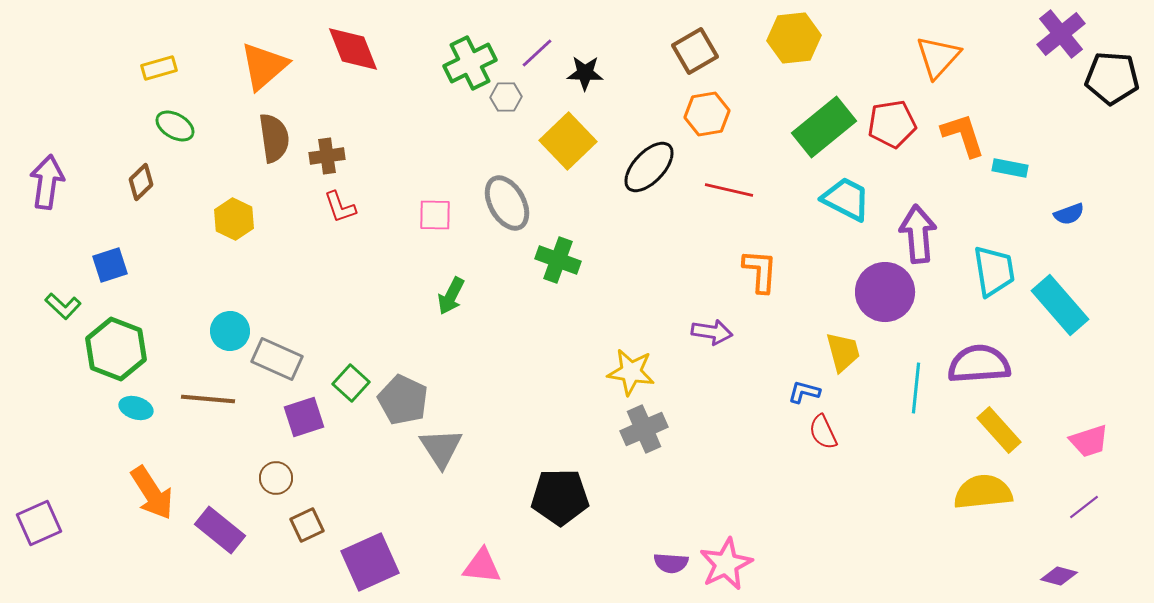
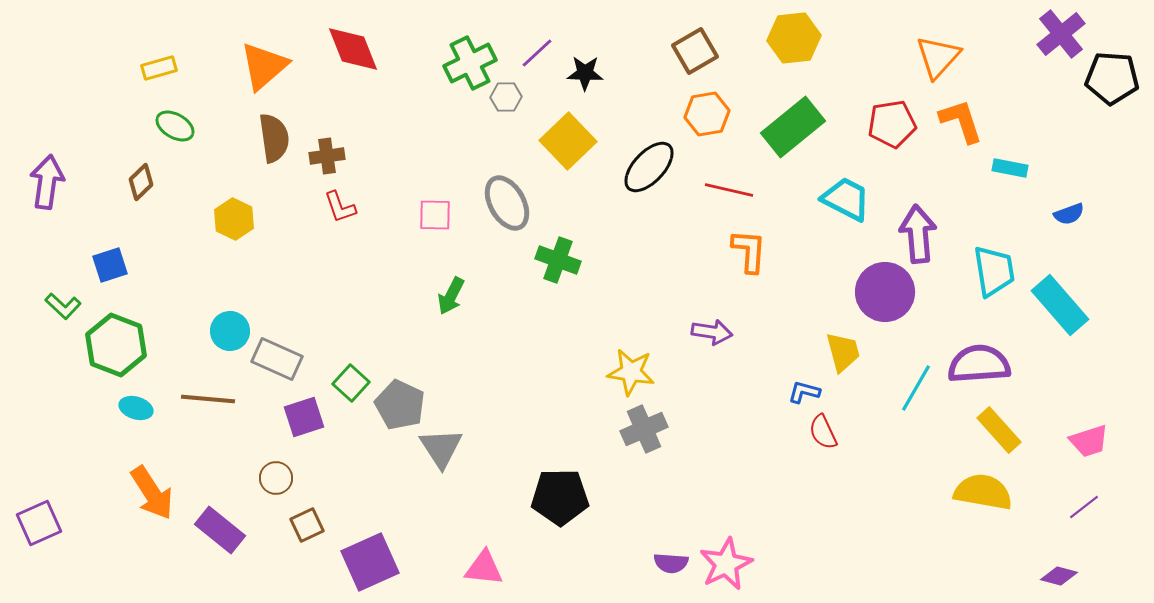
green rectangle at (824, 127): moved 31 px left
orange L-shape at (963, 135): moved 2 px left, 14 px up
orange L-shape at (760, 271): moved 11 px left, 20 px up
green hexagon at (116, 349): moved 4 px up
cyan line at (916, 388): rotated 24 degrees clockwise
gray pentagon at (403, 400): moved 3 px left, 5 px down
yellow semicircle at (983, 492): rotated 16 degrees clockwise
pink triangle at (482, 566): moved 2 px right, 2 px down
